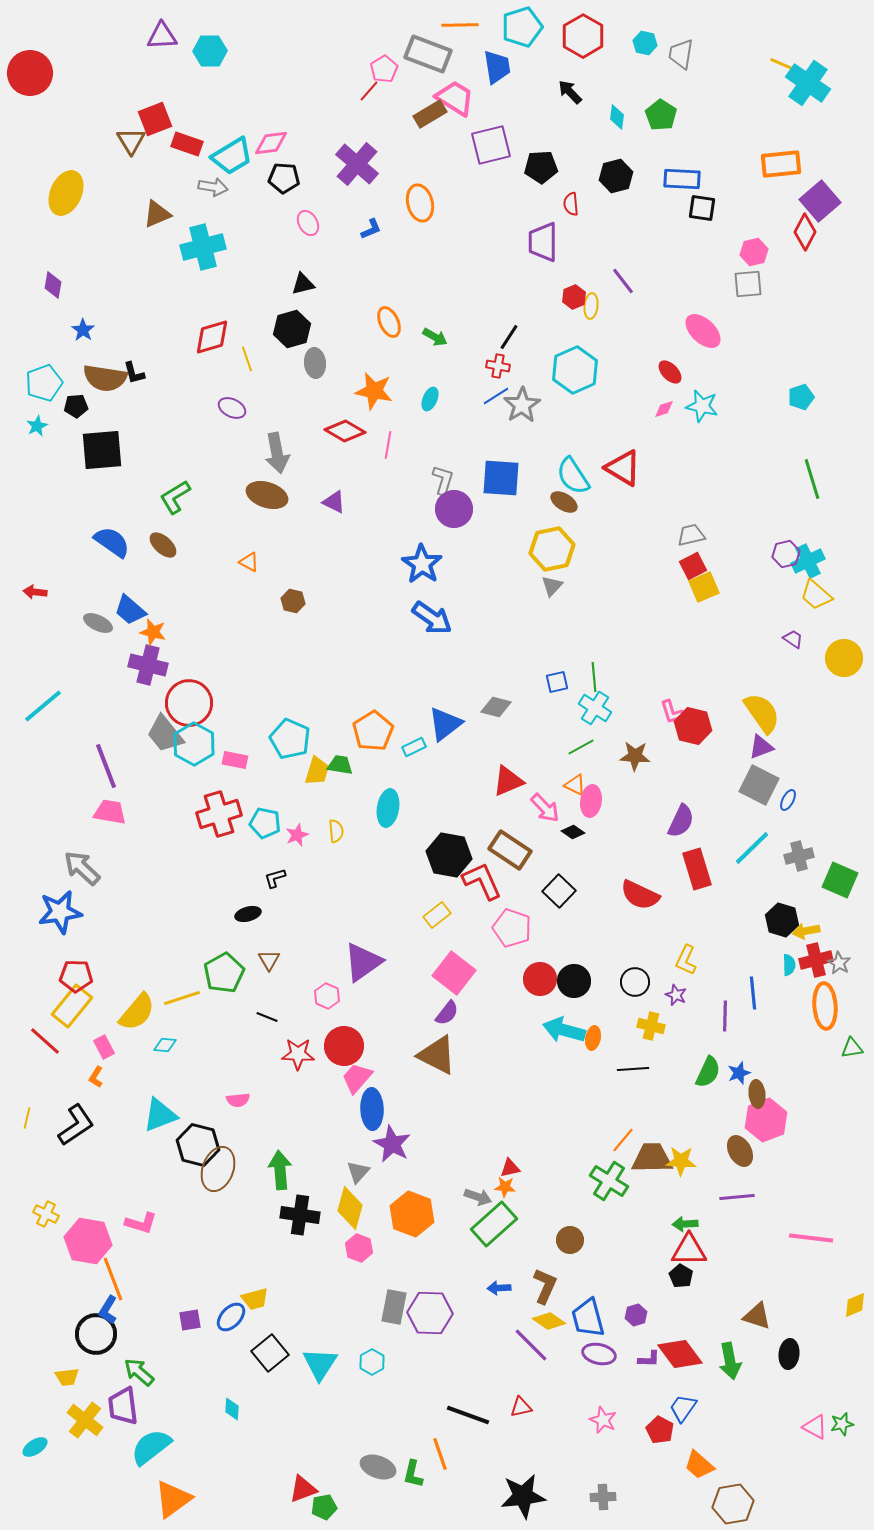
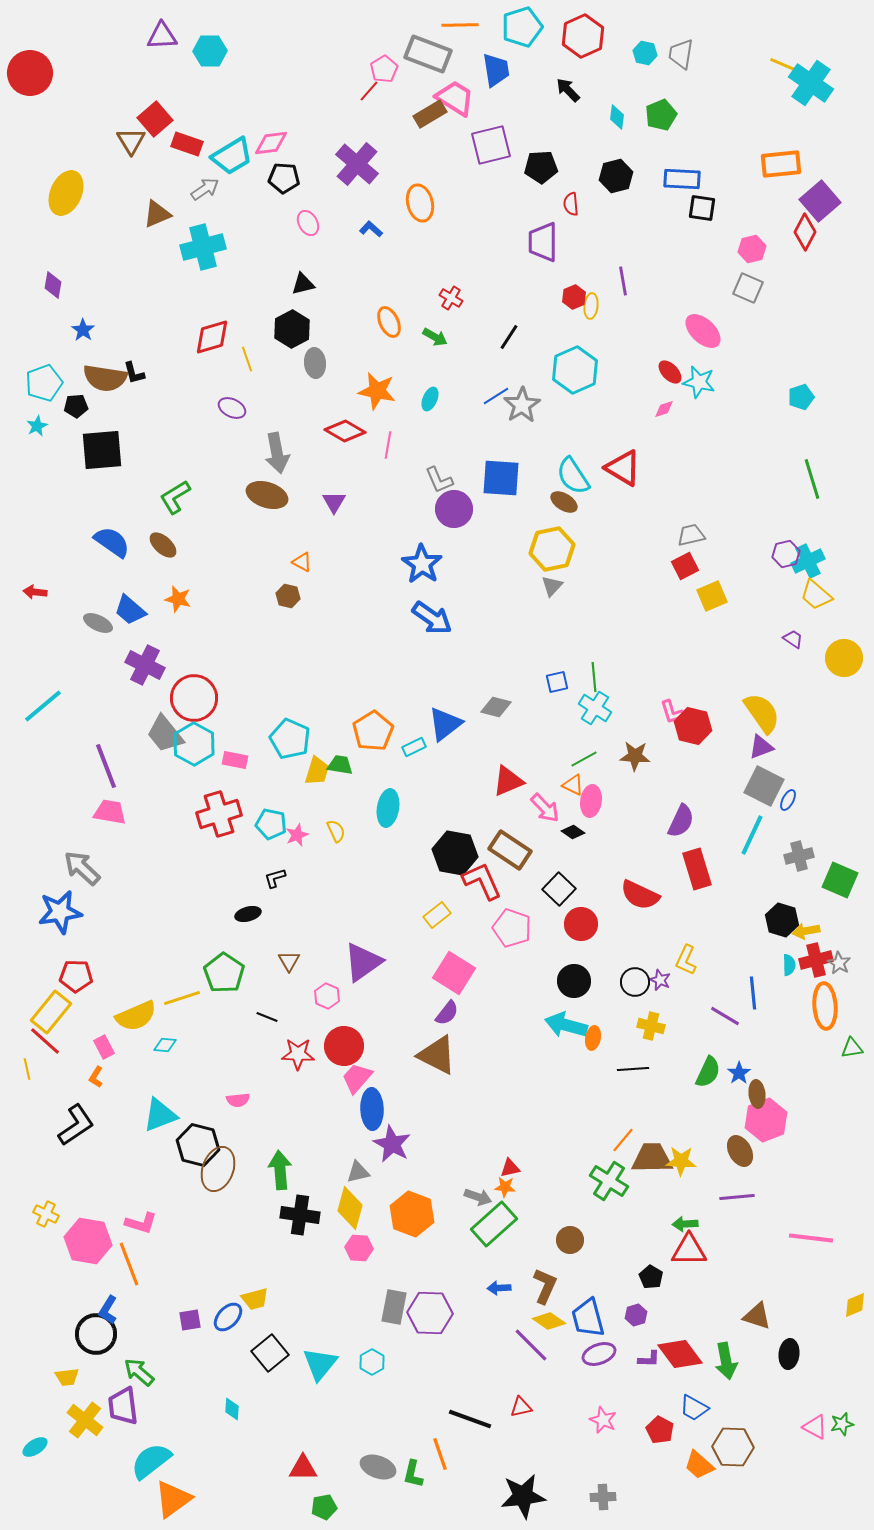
red hexagon at (583, 36): rotated 6 degrees clockwise
cyan hexagon at (645, 43): moved 10 px down
blue trapezoid at (497, 67): moved 1 px left, 3 px down
cyan cross at (808, 83): moved 3 px right
black arrow at (570, 92): moved 2 px left, 2 px up
green pentagon at (661, 115): rotated 16 degrees clockwise
red square at (155, 119): rotated 20 degrees counterclockwise
gray arrow at (213, 187): moved 8 px left, 2 px down; rotated 44 degrees counterclockwise
blue L-shape at (371, 229): rotated 115 degrees counterclockwise
pink hexagon at (754, 252): moved 2 px left, 3 px up
purple line at (623, 281): rotated 28 degrees clockwise
gray square at (748, 284): moved 4 px down; rotated 28 degrees clockwise
black hexagon at (292, 329): rotated 12 degrees counterclockwise
red cross at (498, 366): moved 47 px left, 68 px up; rotated 20 degrees clockwise
orange star at (374, 391): moved 3 px right
cyan star at (702, 406): moved 3 px left, 24 px up
gray L-shape at (443, 480): moved 4 px left; rotated 140 degrees clockwise
purple triangle at (334, 502): rotated 35 degrees clockwise
orange triangle at (249, 562): moved 53 px right
red square at (693, 566): moved 8 px left
yellow square at (704, 587): moved 8 px right, 9 px down
brown hexagon at (293, 601): moved 5 px left, 5 px up
orange star at (153, 632): moved 25 px right, 33 px up
purple cross at (148, 665): moved 3 px left; rotated 12 degrees clockwise
red circle at (189, 703): moved 5 px right, 5 px up
green line at (581, 747): moved 3 px right, 12 px down
orange triangle at (575, 785): moved 2 px left
gray square at (759, 785): moved 5 px right, 1 px down
cyan pentagon at (265, 823): moved 6 px right, 1 px down
yellow semicircle at (336, 831): rotated 20 degrees counterclockwise
cyan line at (752, 848): moved 13 px up; rotated 21 degrees counterclockwise
black hexagon at (449, 855): moved 6 px right, 2 px up
black square at (559, 891): moved 2 px up
brown triangle at (269, 960): moved 20 px right, 1 px down
green pentagon at (224, 973): rotated 9 degrees counterclockwise
pink square at (454, 973): rotated 6 degrees counterclockwise
red circle at (540, 979): moved 41 px right, 55 px up
purple star at (676, 995): moved 16 px left, 15 px up
yellow rectangle at (72, 1006): moved 21 px left, 6 px down
yellow semicircle at (137, 1012): moved 1 px left, 4 px down; rotated 27 degrees clockwise
purple line at (725, 1016): rotated 60 degrees counterclockwise
cyan arrow at (564, 1030): moved 2 px right, 5 px up
blue star at (739, 1073): rotated 15 degrees counterclockwise
yellow line at (27, 1118): moved 49 px up; rotated 25 degrees counterclockwise
gray triangle at (358, 1172): rotated 35 degrees clockwise
pink hexagon at (359, 1248): rotated 16 degrees counterclockwise
black pentagon at (681, 1276): moved 30 px left, 1 px down
orange line at (113, 1279): moved 16 px right, 15 px up
blue ellipse at (231, 1317): moved 3 px left
purple ellipse at (599, 1354): rotated 32 degrees counterclockwise
green arrow at (730, 1361): moved 4 px left
cyan triangle at (320, 1364): rotated 6 degrees clockwise
blue trapezoid at (683, 1408): moved 11 px right; rotated 96 degrees counterclockwise
black line at (468, 1415): moved 2 px right, 4 px down
cyan semicircle at (151, 1447): moved 14 px down
red triangle at (303, 1489): moved 21 px up; rotated 20 degrees clockwise
brown hexagon at (733, 1504): moved 57 px up; rotated 12 degrees clockwise
